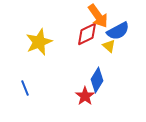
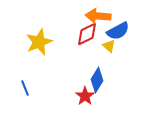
orange arrow: rotated 130 degrees clockwise
